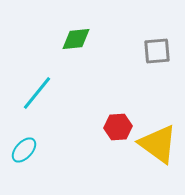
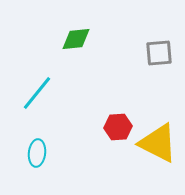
gray square: moved 2 px right, 2 px down
yellow triangle: moved 1 px up; rotated 9 degrees counterclockwise
cyan ellipse: moved 13 px right, 3 px down; rotated 36 degrees counterclockwise
